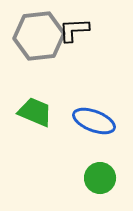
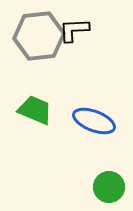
green trapezoid: moved 2 px up
green circle: moved 9 px right, 9 px down
